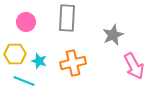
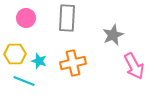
pink circle: moved 4 px up
